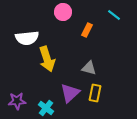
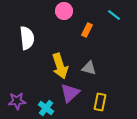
pink circle: moved 1 px right, 1 px up
white semicircle: rotated 90 degrees counterclockwise
yellow arrow: moved 13 px right, 7 px down
yellow rectangle: moved 5 px right, 9 px down
